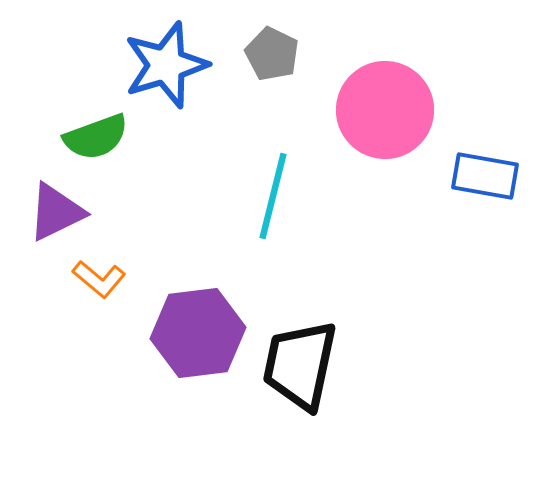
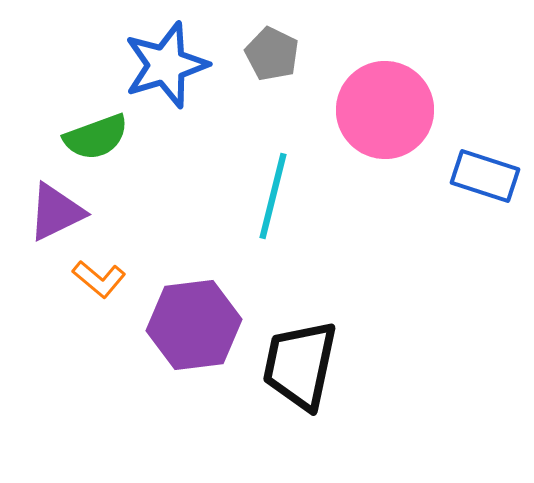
blue rectangle: rotated 8 degrees clockwise
purple hexagon: moved 4 px left, 8 px up
